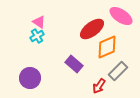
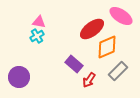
pink triangle: rotated 24 degrees counterclockwise
purple circle: moved 11 px left, 1 px up
red arrow: moved 10 px left, 6 px up
